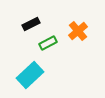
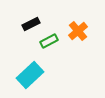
green rectangle: moved 1 px right, 2 px up
